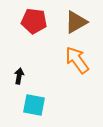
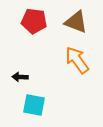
brown triangle: rotated 50 degrees clockwise
black arrow: moved 1 px right, 1 px down; rotated 98 degrees counterclockwise
